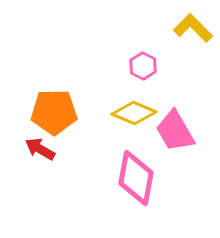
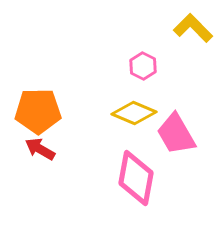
orange pentagon: moved 16 px left, 1 px up
pink trapezoid: moved 1 px right, 3 px down
